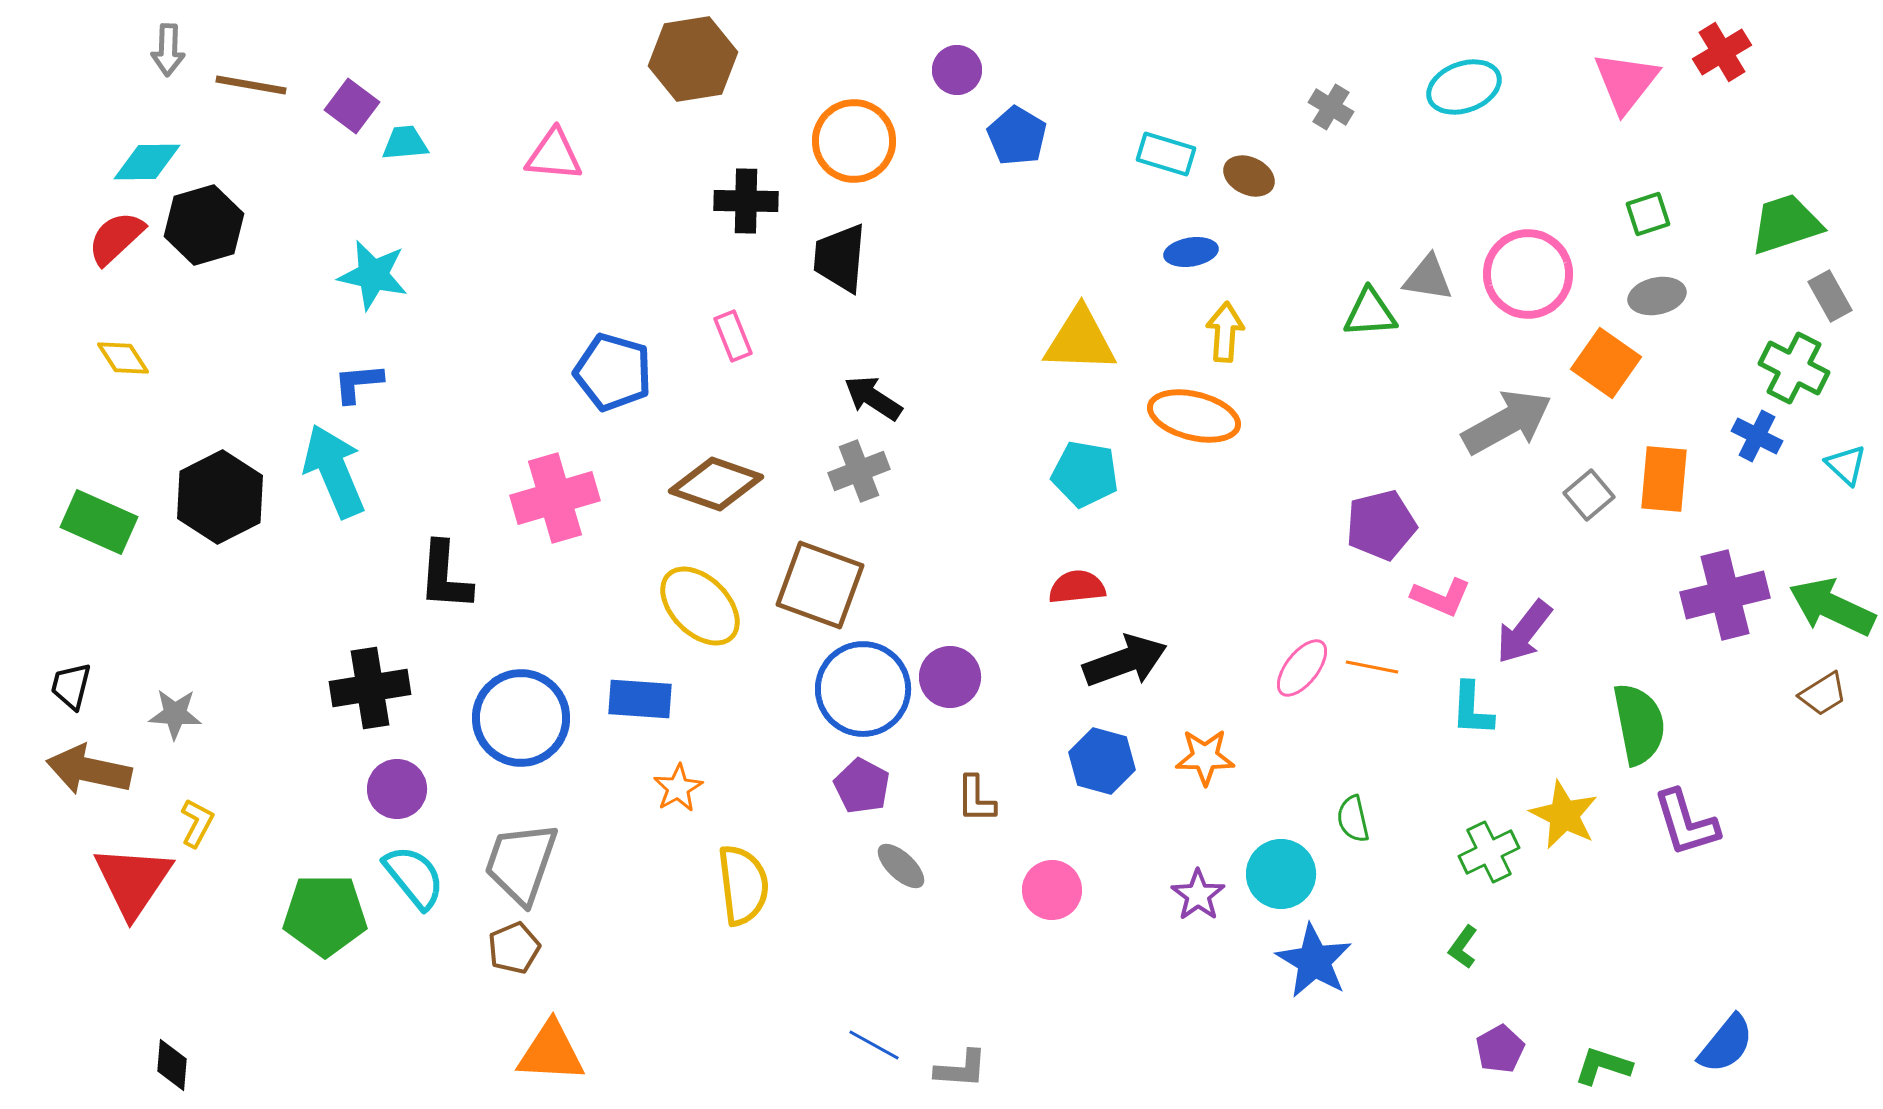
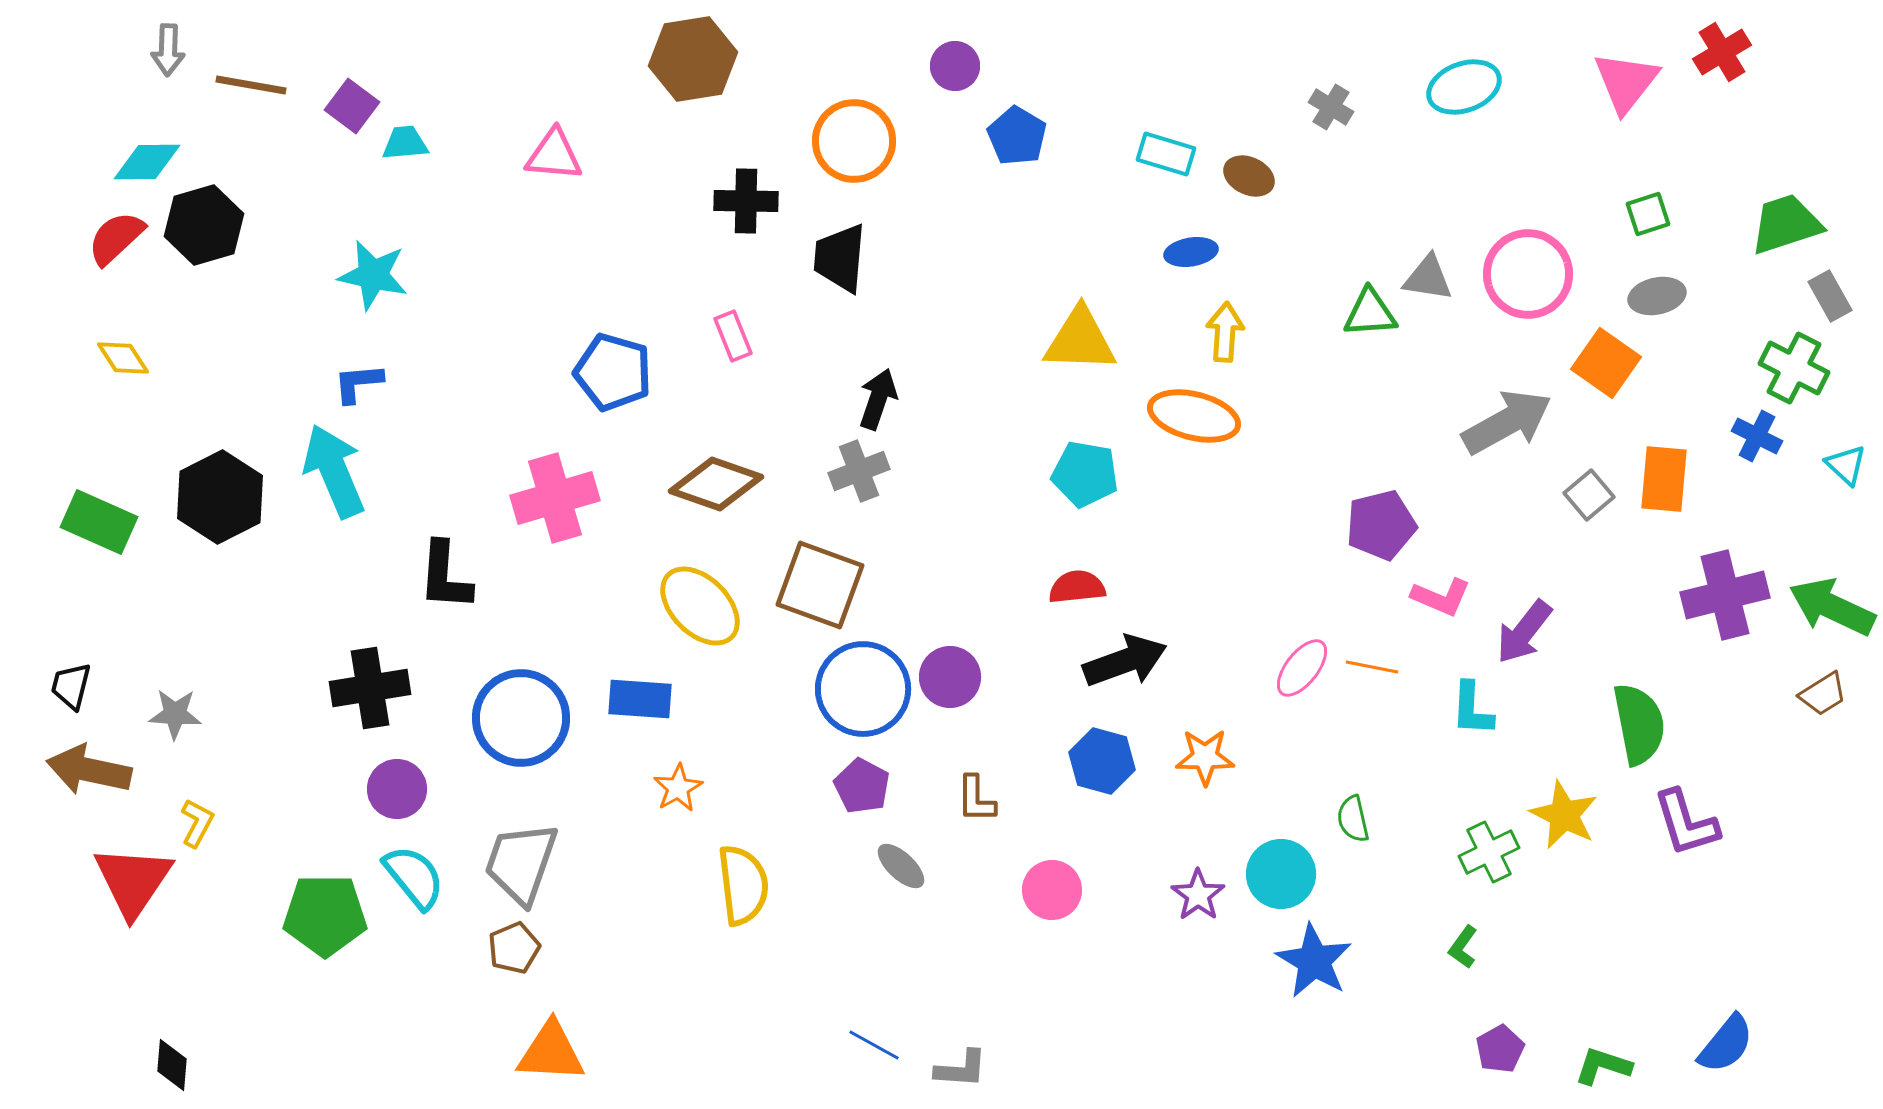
purple circle at (957, 70): moved 2 px left, 4 px up
black arrow at (873, 398): moved 5 px right, 1 px down; rotated 76 degrees clockwise
